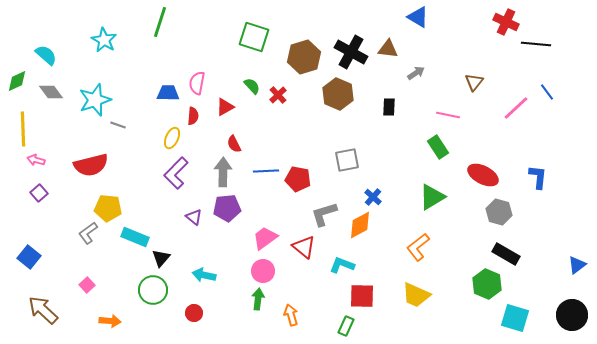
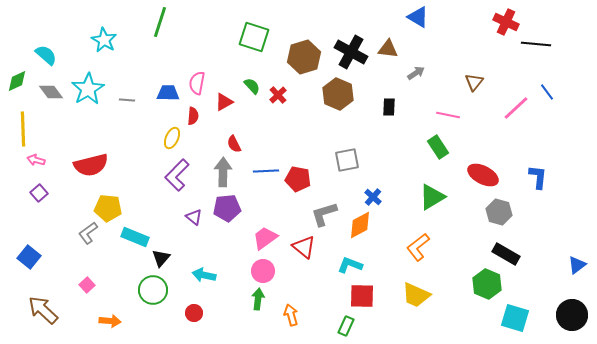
cyan star at (95, 100): moved 7 px left, 11 px up; rotated 12 degrees counterclockwise
red triangle at (225, 107): moved 1 px left, 5 px up
gray line at (118, 125): moved 9 px right, 25 px up; rotated 14 degrees counterclockwise
purple L-shape at (176, 173): moved 1 px right, 2 px down
cyan L-shape at (342, 265): moved 8 px right
